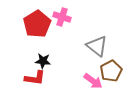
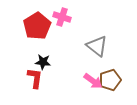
red pentagon: moved 2 px down
black star: moved 1 px down
brown pentagon: moved 1 px left, 9 px down; rotated 10 degrees clockwise
red L-shape: rotated 90 degrees counterclockwise
